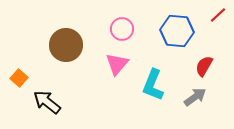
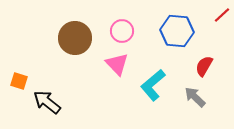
red line: moved 4 px right
pink circle: moved 2 px down
brown circle: moved 9 px right, 7 px up
pink triangle: rotated 25 degrees counterclockwise
orange square: moved 3 px down; rotated 24 degrees counterclockwise
cyan L-shape: rotated 28 degrees clockwise
gray arrow: rotated 100 degrees counterclockwise
